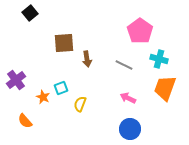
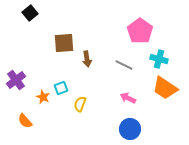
orange trapezoid: rotated 76 degrees counterclockwise
